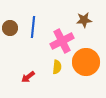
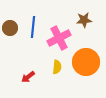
pink cross: moved 3 px left, 3 px up
